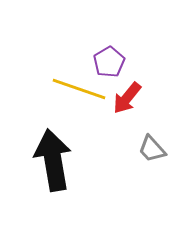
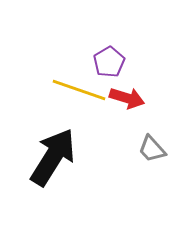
yellow line: moved 1 px down
red arrow: rotated 112 degrees counterclockwise
black arrow: moved 3 px up; rotated 42 degrees clockwise
